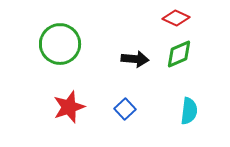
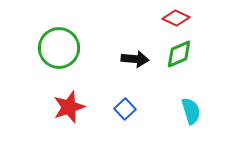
green circle: moved 1 px left, 4 px down
cyan semicircle: moved 2 px right; rotated 24 degrees counterclockwise
